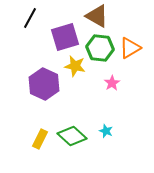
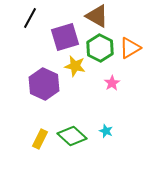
green hexagon: rotated 20 degrees clockwise
